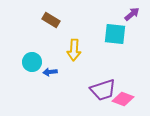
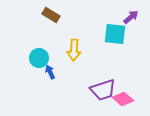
purple arrow: moved 1 px left, 3 px down
brown rectangle: moved 5 px up
cyan circle: moved 7 px right, 4 px up
blue arrow: rotated 72 degrees clockwise
pink diamond: rotated 20 degrees clockwise
